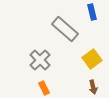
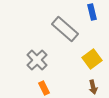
gray cross: moved 3 px left
